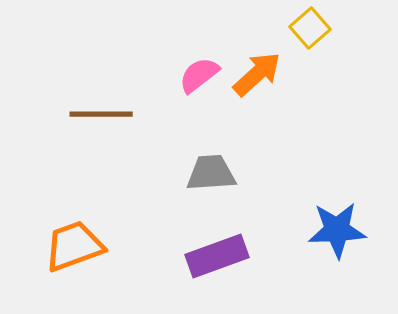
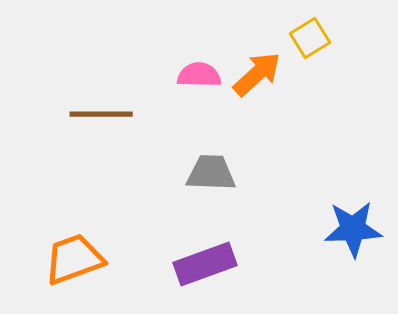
yellow square: moved 10 px down; rotated 9 degrees clockwise
pink semicircle: rotated 39 degrees clockwise
gray trapezoid: rotated 6 degrees clockwise
blue star: moved 16 px right, 1 px up
orange trapezoid: moved 13 px down
purple rectangle: moved 12 px left, 8 px down
